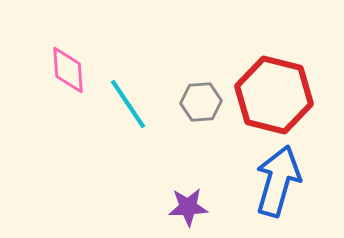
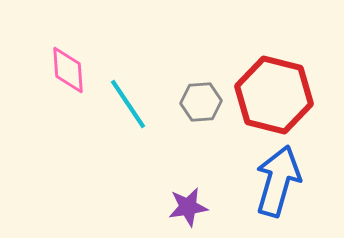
purple star: rotated 6 degrees counterclockwise
